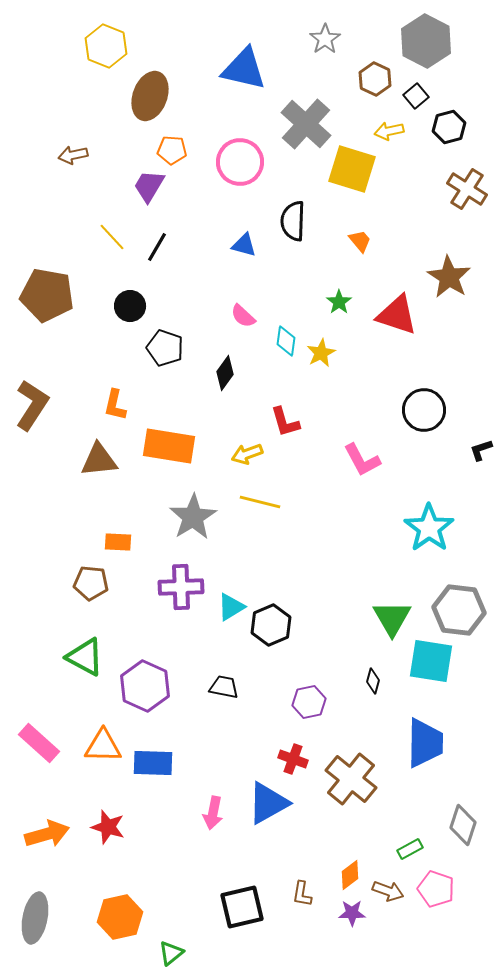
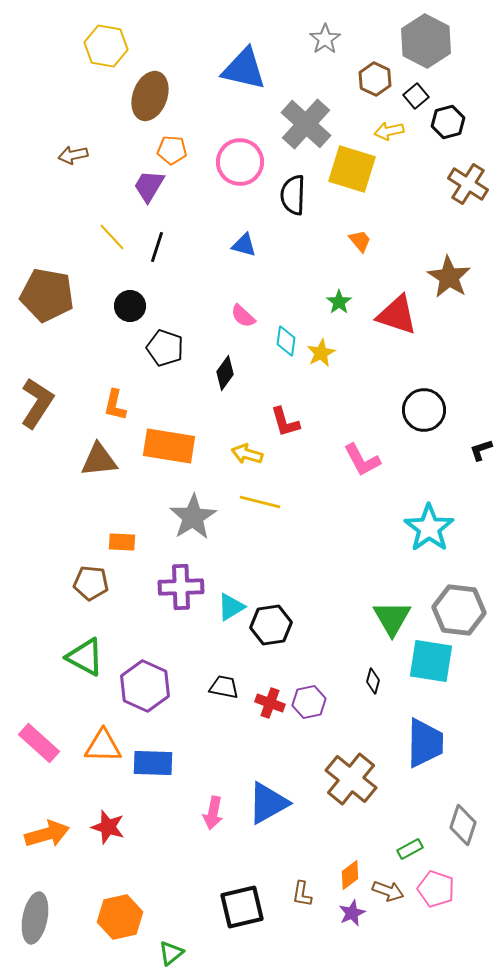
yellow hexagon at (106, 46): rotated 12 degrees counterclockwise
black hexagon at (449, 127): moved 1 px left, 5 px up
brown cross at (467, 189): moved 1 px right, 5 px up
black semicircle at (293, 221): moved 26 px up
black line at (157, 247): rotated 12 degrees counterclockwise
brown L-shape at (32, 405): moved 5 px right, 2 px up
yellow arrow at (247, 454): rotated 36 degrees clockwise
orange rectangle at (118, 542): moved 4 px right
black hexagon at (271, 625): rotated 15 degrees clockwise
red cross at (293, 759): moved 23 px left, 56 px up
purple star at (352, 913): rotated 24 degrees counterclockwise
